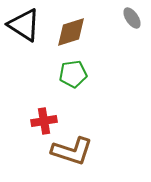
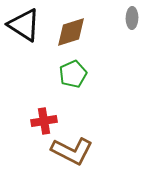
gray ellipse: rotated 35 degrees clockwise
green pentagon: rotated 16 degrees counterclockwise
brown L-shape: rotated 9 degrees clockwise
